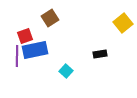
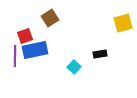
yellow square: rotated 24 degrees clockwise
purple line: moved 2 px left
cyan square: moved 8 px right, 4 px up
